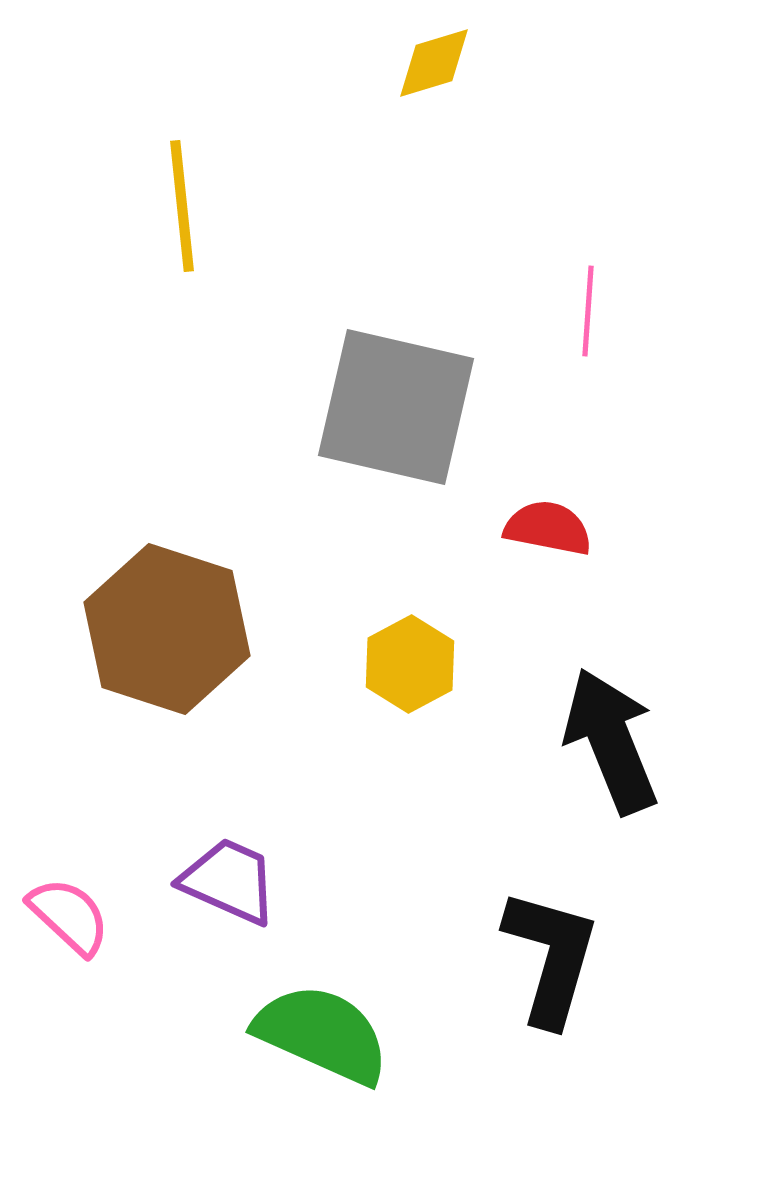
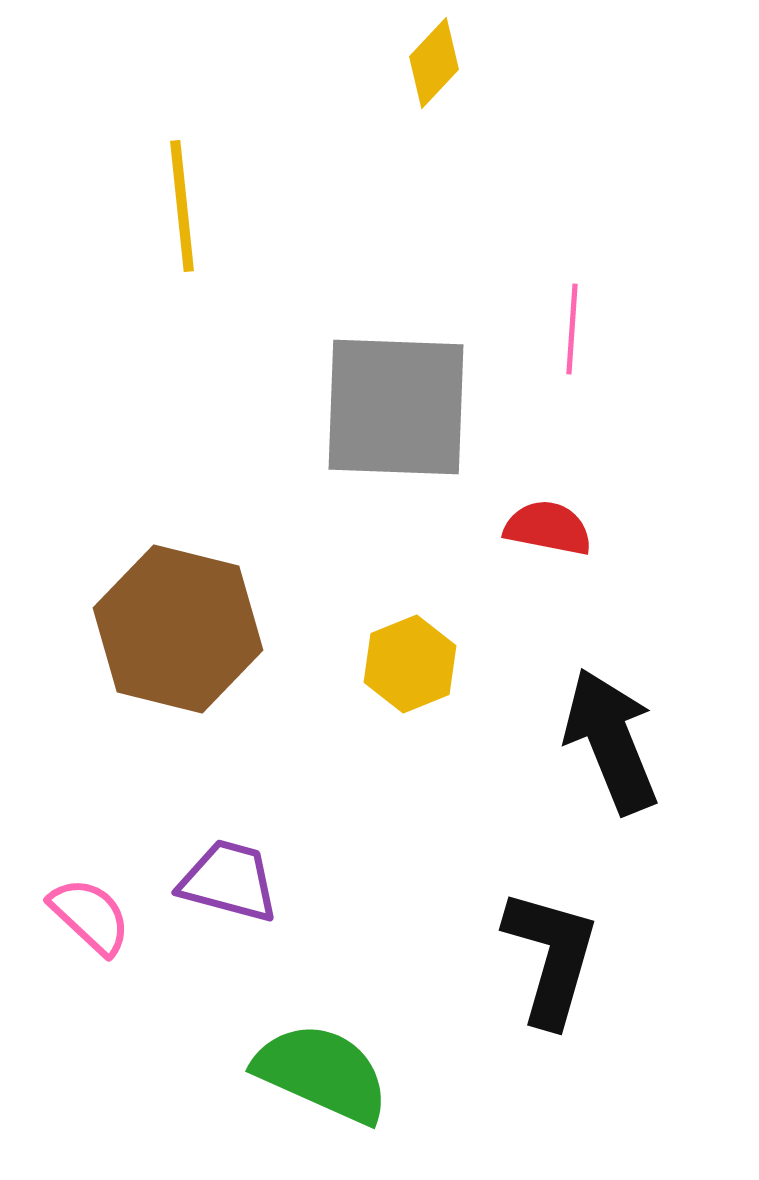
yellow diamond: rotated 30 degrees counterclockwise
pink line: moved 16 px left, 18 px down
gray square: rotated 11 degrees counterclockwise
brown hexagon: moved 11 px right; rotated 4 degrees counterclockwise
yellow hexagon: rotated 6 degrees clockwise
purple trapezoid: rotated 9 degrees counterclockwise
pink semicircle: moved 21 px right
green semicircle: moved 39 px down
